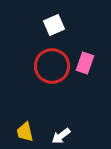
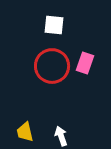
white square: rotated 30 degrees clockwise
white arrow: rotated 108 degrees clockwise
